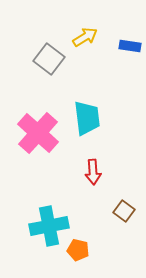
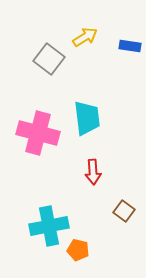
pink cross: rotated 27 degrees counterclockwise
